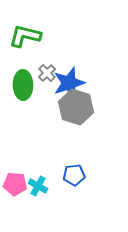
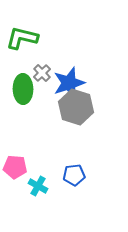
green L-shape: moved 3 px left, 2 px down
gray cross: moved 5 px left
green ellipse: moved 4 px down
pink pentagon: moved 17 px up
